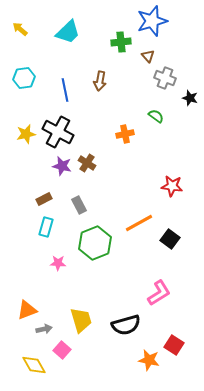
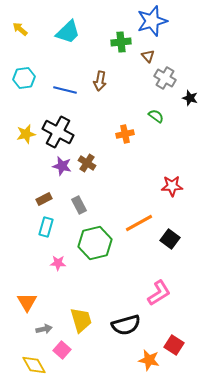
gray cross: rotated 10 degrees clockwise
blue line: rotated 65 degrees counterclockwise
red star: rotated 10 degrees counterclockwise
green hexagon: rotated 8 degrees clockwise
orange triangle: moved 8 px up; rotated 40 degrees counterclockwise
